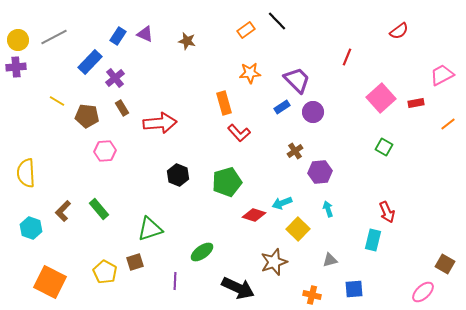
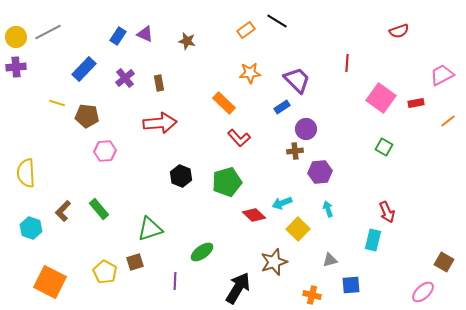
black line at (277, 21): rotated 15 degrees counterclockwise
red semicircle at (399, 31): rotated 18 degrees clockwise
gray line at (54, 37): moved 6 px left, 5 px up
yellow circle at (18, 40): moved 2 px left, 3 px up
red line at (347, 57): moved 6 px down; rotated 18 degrees counterclockwise
blue rectangle at (90, 62): moved 6 px left, 7 px down
purple cross at (115, 78): moved 10 px right
pink square at (381, 98): rotated 12 degrees counterclockwise
yellow line at (57, 101): moved 2 px down; rotated 14 degrees counterclockwise
orange rectangle at (224, 103): rotated 30 degrees counterclockwise
brown rectangle at (122, 108): moved 37 px right, 25 px up; rotated 21 degrees clockwise
purple circle at (313, 112): moved 7 px left, 17 px down
orange line at (448, 124): moved 3 px up
red L-shape at (239, 133): moved 5 px down
brown cross at (295, 151): rotated 28 degrees clockwise
black hexagon at (178, 175): moved 3 px right, 1 px down
red diamond at (254, 215): rotated 25 degrees clockwise
brown square at (445, 264): moved 1 px left, 2 px up
black arrow at (238, 288): rotated 84 degrees counterclockwise
blue square at (354, 289): moved 3 px left, 4 px up
